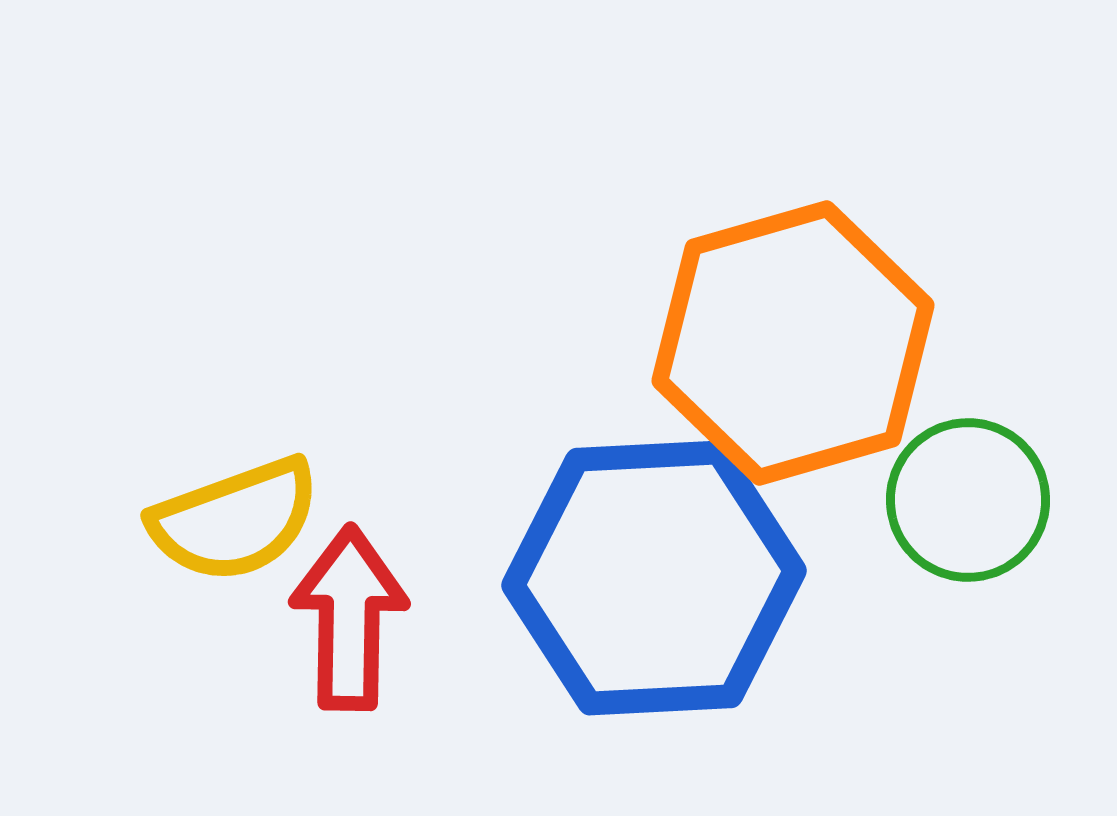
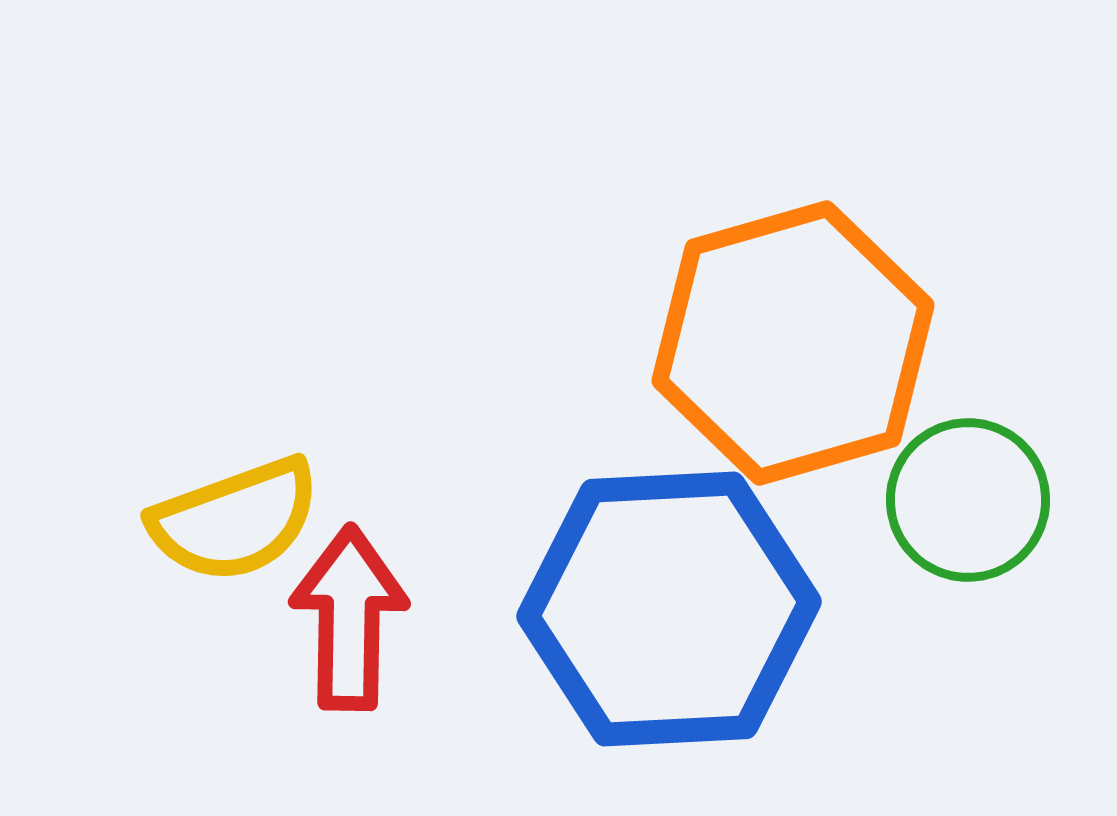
blue hexagon: moved 15 px right, 31 px down
